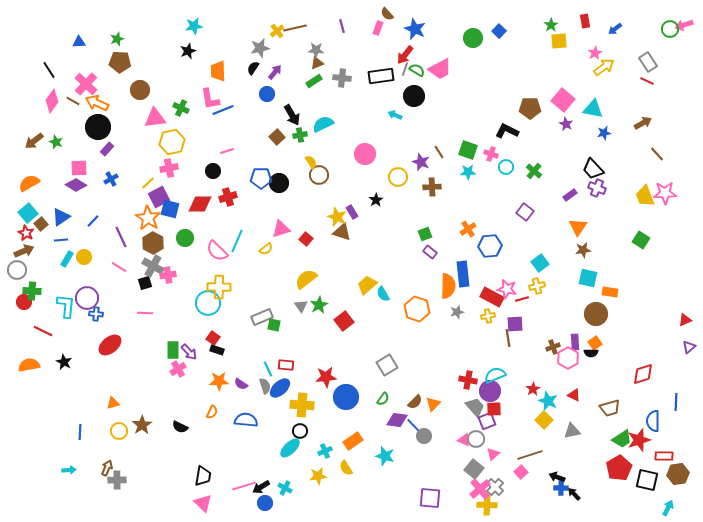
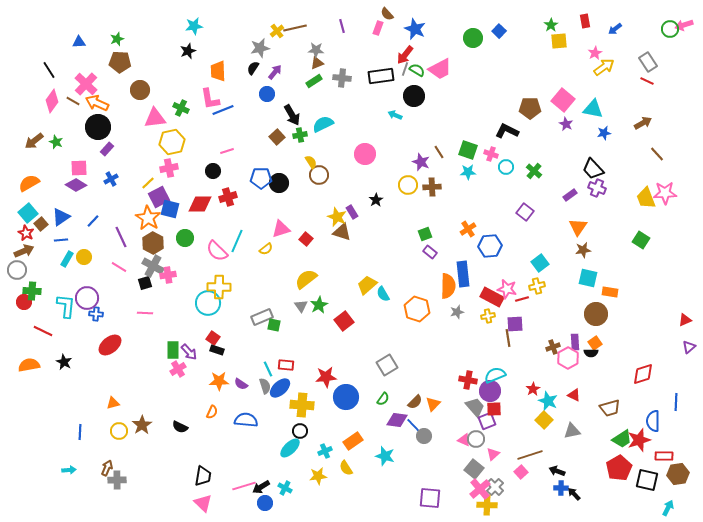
yellow circle at (398, 177): moved 10 px right, 8 px down
yellow trapezoid at (645, 196): moved 1 px right, 2 px down
black arrow at (557, 477): moved 6 px up
